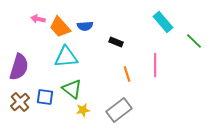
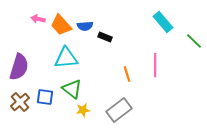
orange trapezoid: moved 1 px right, 2 px up
black rectangle: moved 11 px left, 5 px up
cyan triangle: moved 1 px down
